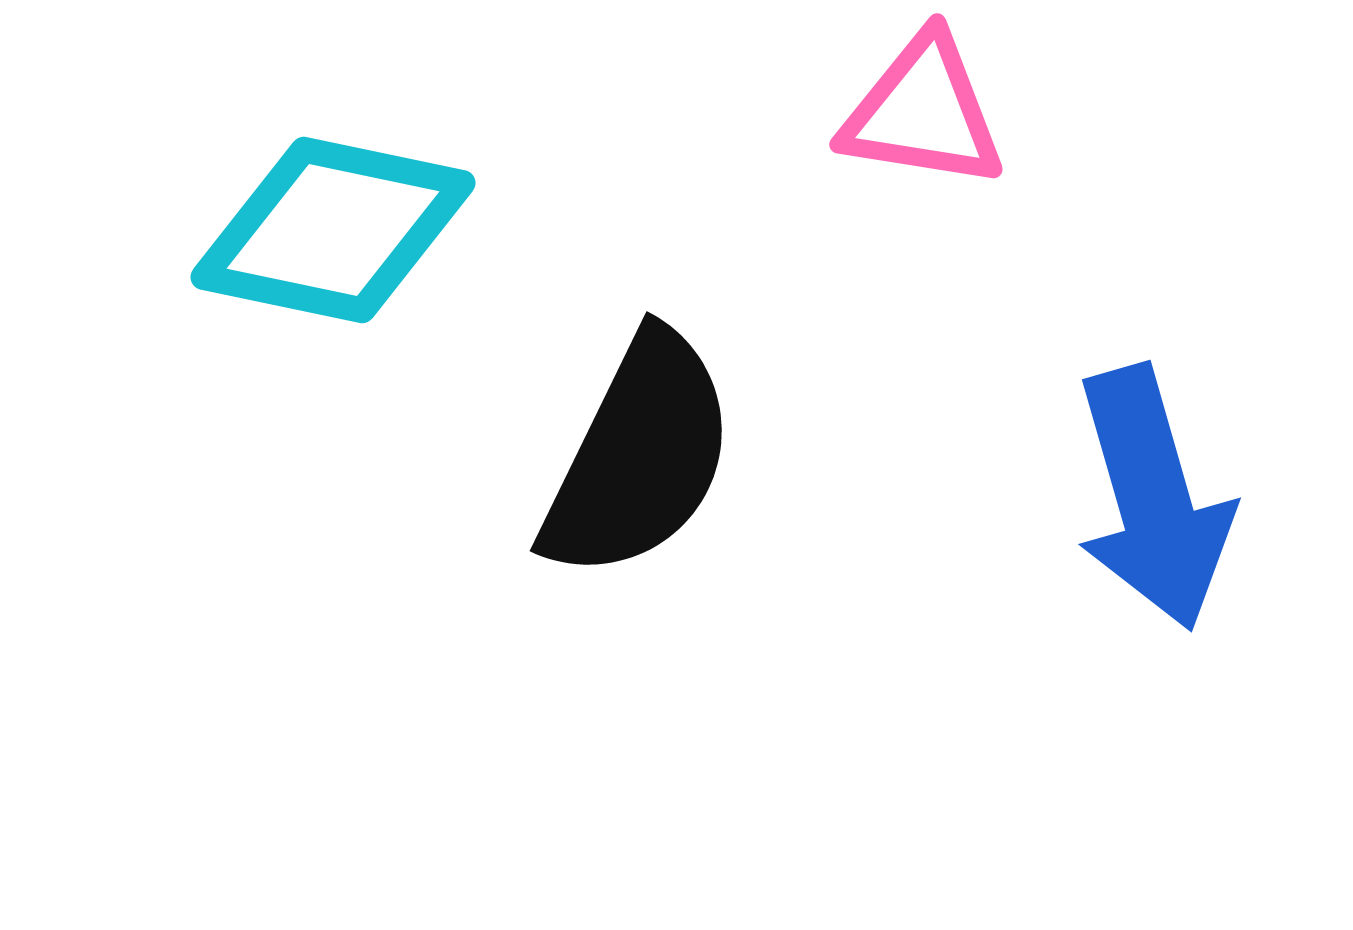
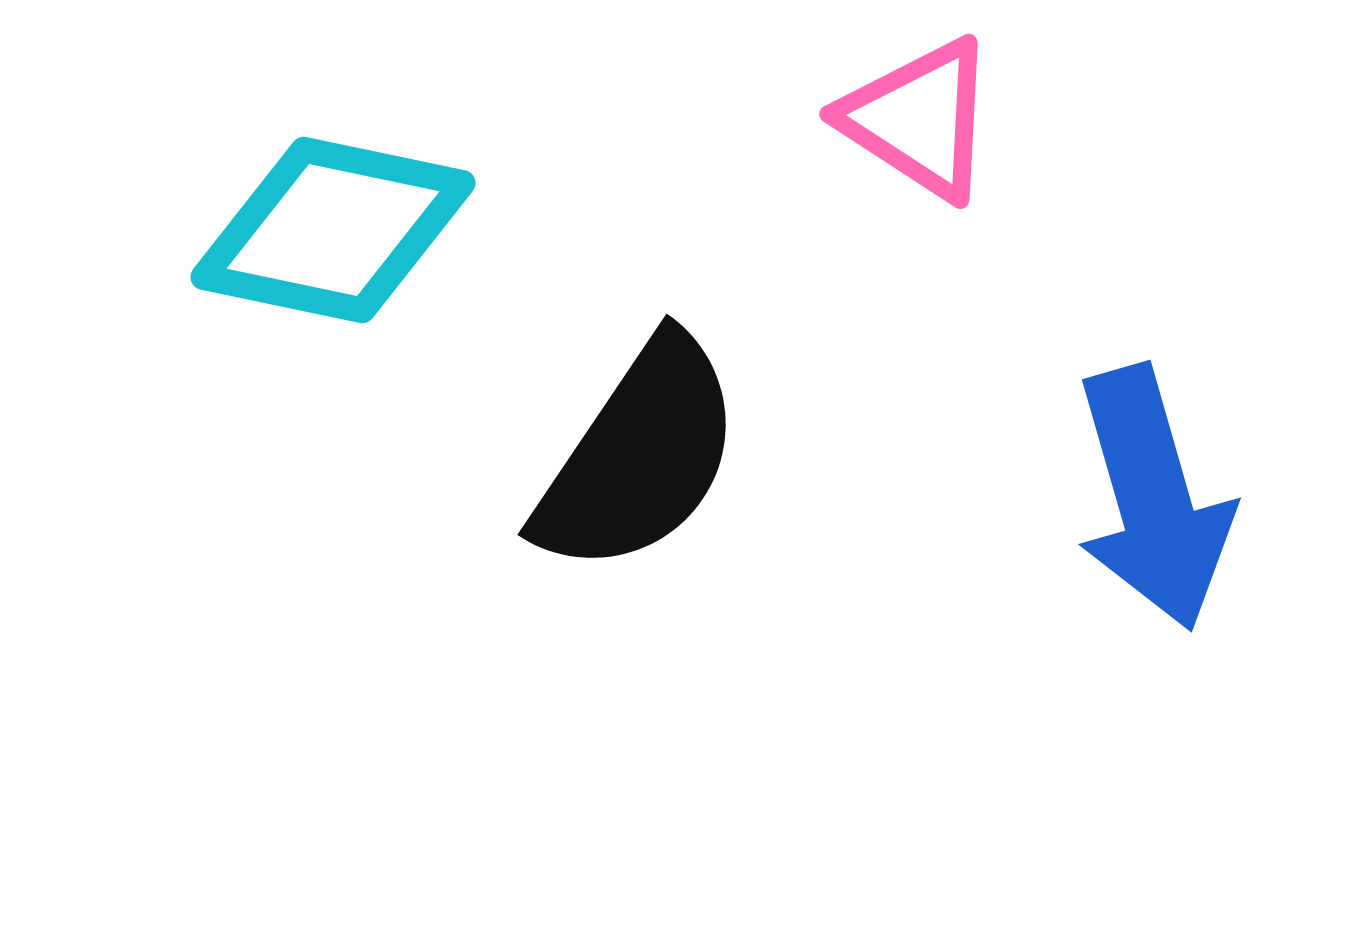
pink triangle: moved 4 px left, 7 px down; rotated 24 degrees clockwise
black semicircle: rotated 8 degrees clockwise
